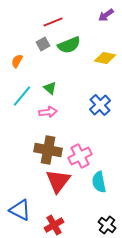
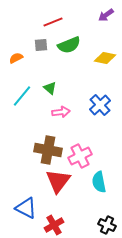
gray square: moved 2 px left, 1 px down; rotated 24 degrees clockwise
orange semicircle: moved 1 px left, 3 px up; rotated 32 degrees clockwise
pink arrow: moved 13 px right
blue triangle: moved 6 px right, 2 px up
black cross: rotated 12 degrees counterclockwise
